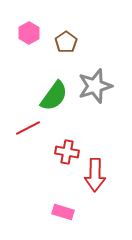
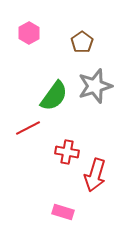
brown pentagon: moved 16 px right
red arrow: rotated 16 degrees clockwise
